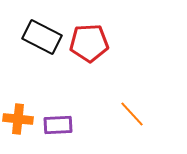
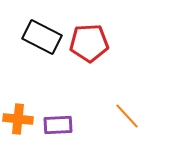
orange line: moved 5 px left, 2 px down
